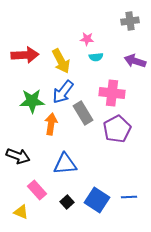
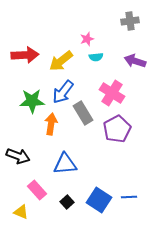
pink star: rotated 24 degrees counterclockwise
yellow arrow: rotated 80 degrees clockwise
pink cross: rotated 25 degrees clockwise
blue square: moved 2 px right
